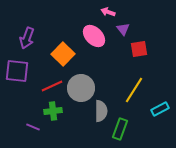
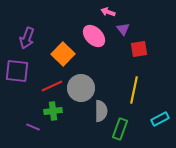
yellow line: rotated 20 degrees counterclockwise
cyan rectangle: moved 10 px down
